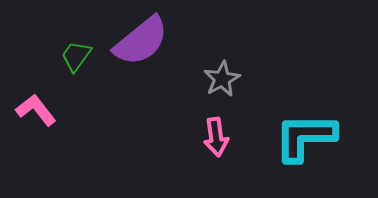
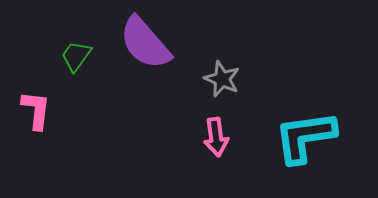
purple semicircle: moved 4 px right, 2 px down; rotated 88 degrees clockwise
gray star: rotated 21 degrees counterclockwise
pink L-shape: rotated 45 degrees clockwise
cyan L-shape: rotated 8 degrees counterclockwise
